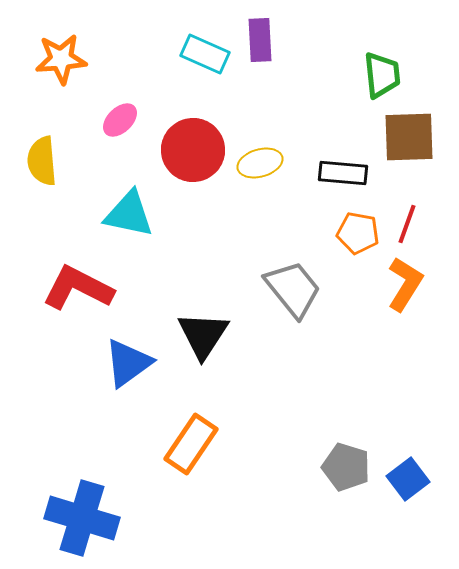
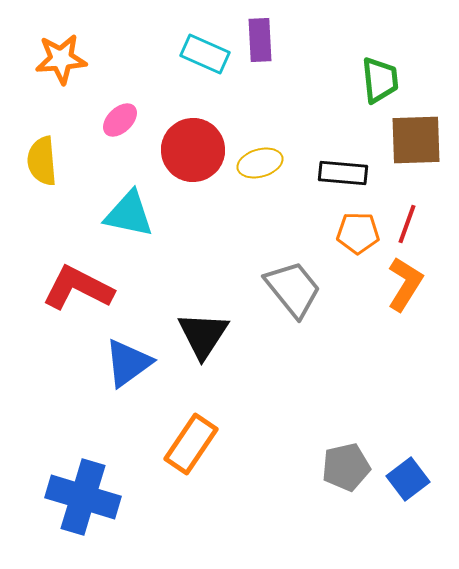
green trapezoid: moved 2 px left, 5 px down
brown square: moved 7 px right, 3 px down
orange pentagon: rotated 9 degrees counterclockwise
gray pentagon: rotated 30 degrees counterclockwise
blue cross: moved 1 px right, 21 px up
